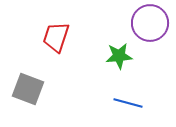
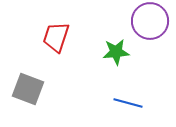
purple circle: moved 2 px up
green star: moved 3 px left, 4 px up
